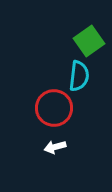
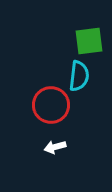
green square: rotated 28 degrees clockwise
red circle: moved 3 px left, 3 px up
